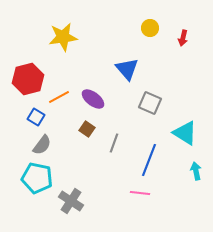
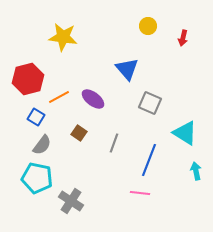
yellow circle: moved 2 px left, 2 px up
yellow star: rotated 16 degrees clockwise
brown square: moved 8 px left, 4 px down
